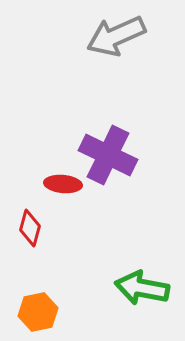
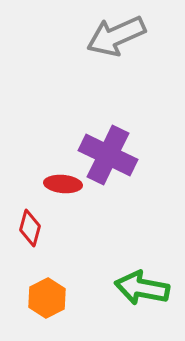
orange hexagon: moved 9 px right, 14 px up; rotated 15 degrees counterclockwise
